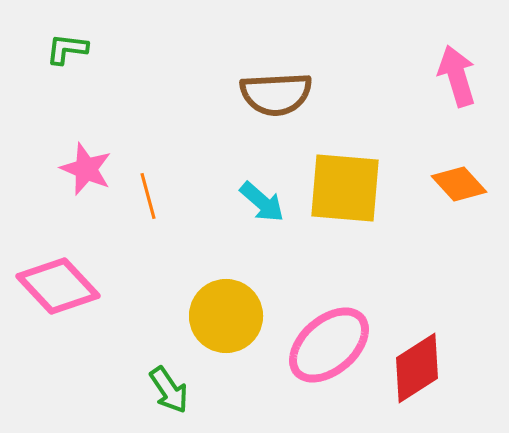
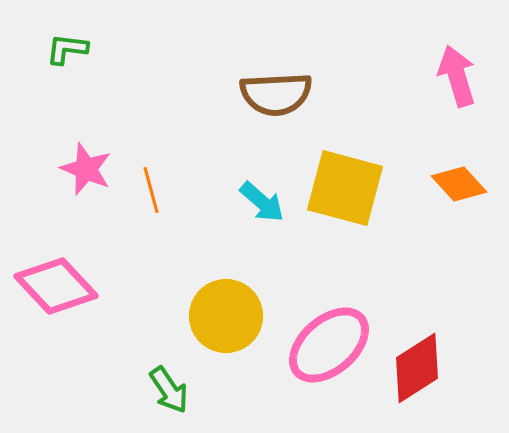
yellow square: rotated 10 degrees clockwise
orange line: moved 3 px right, 6 px up
pink diamond: moved 2 px left
